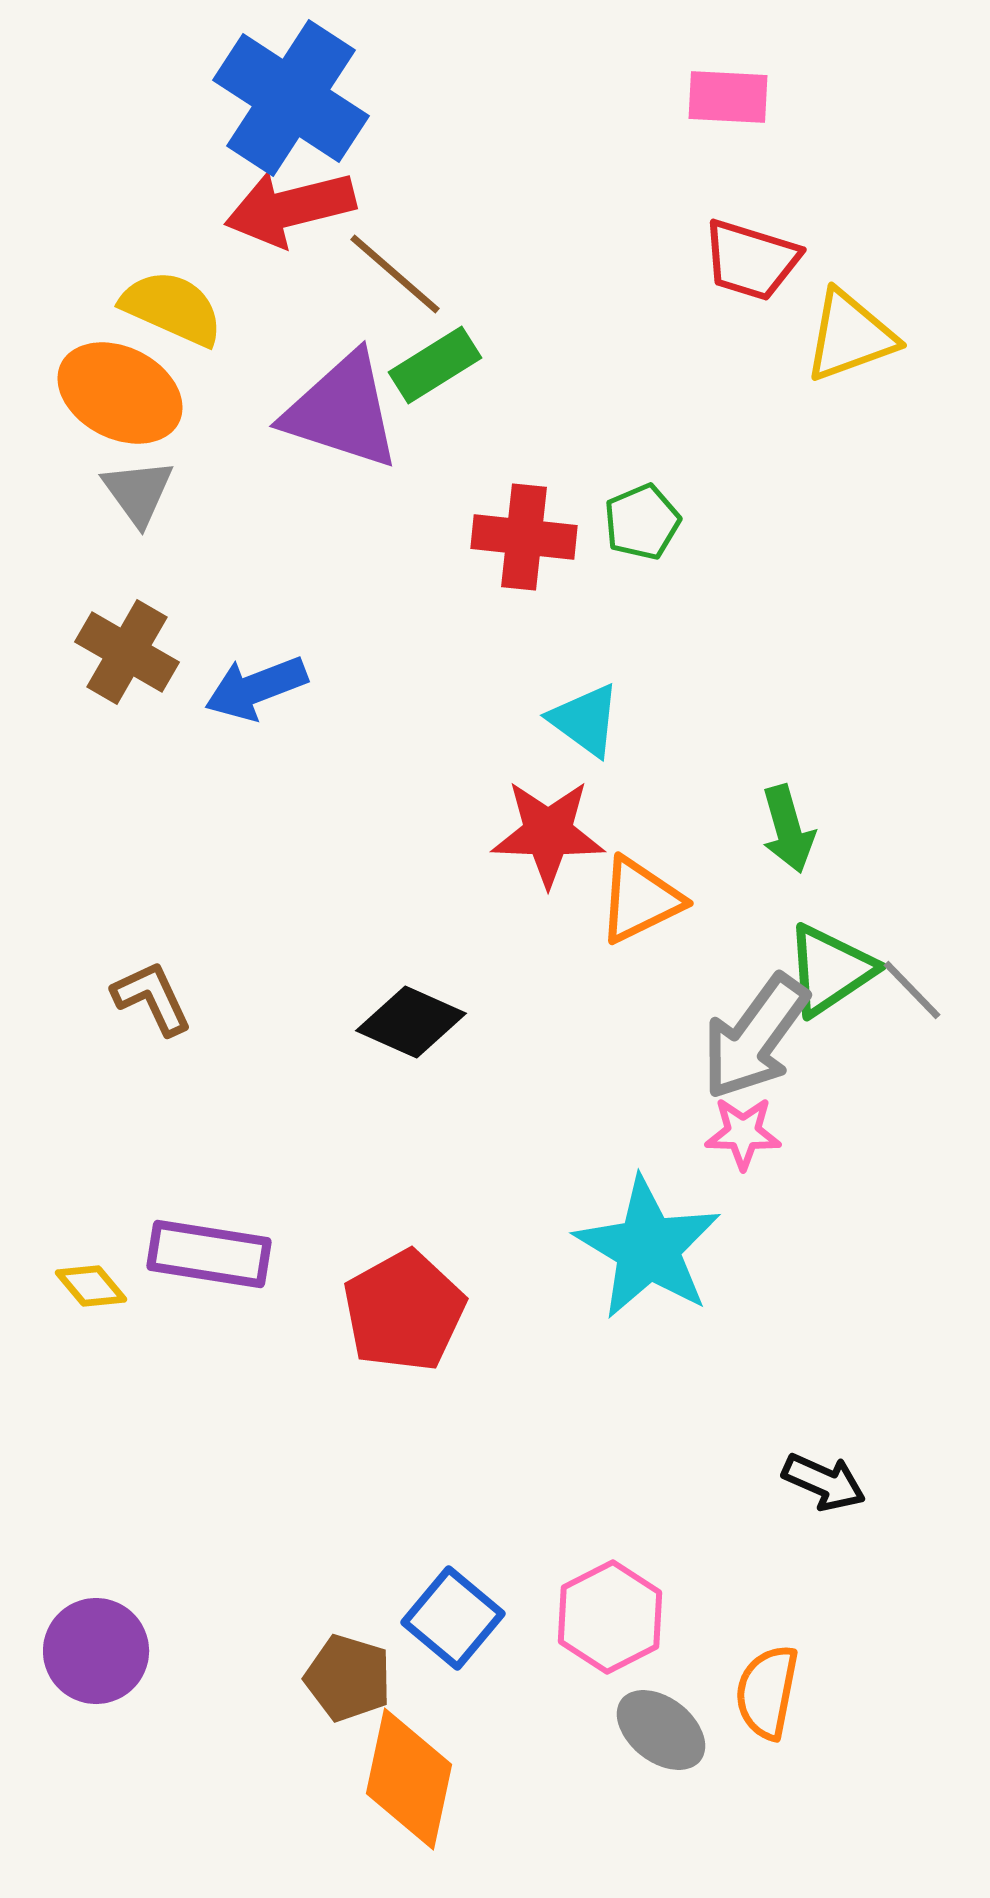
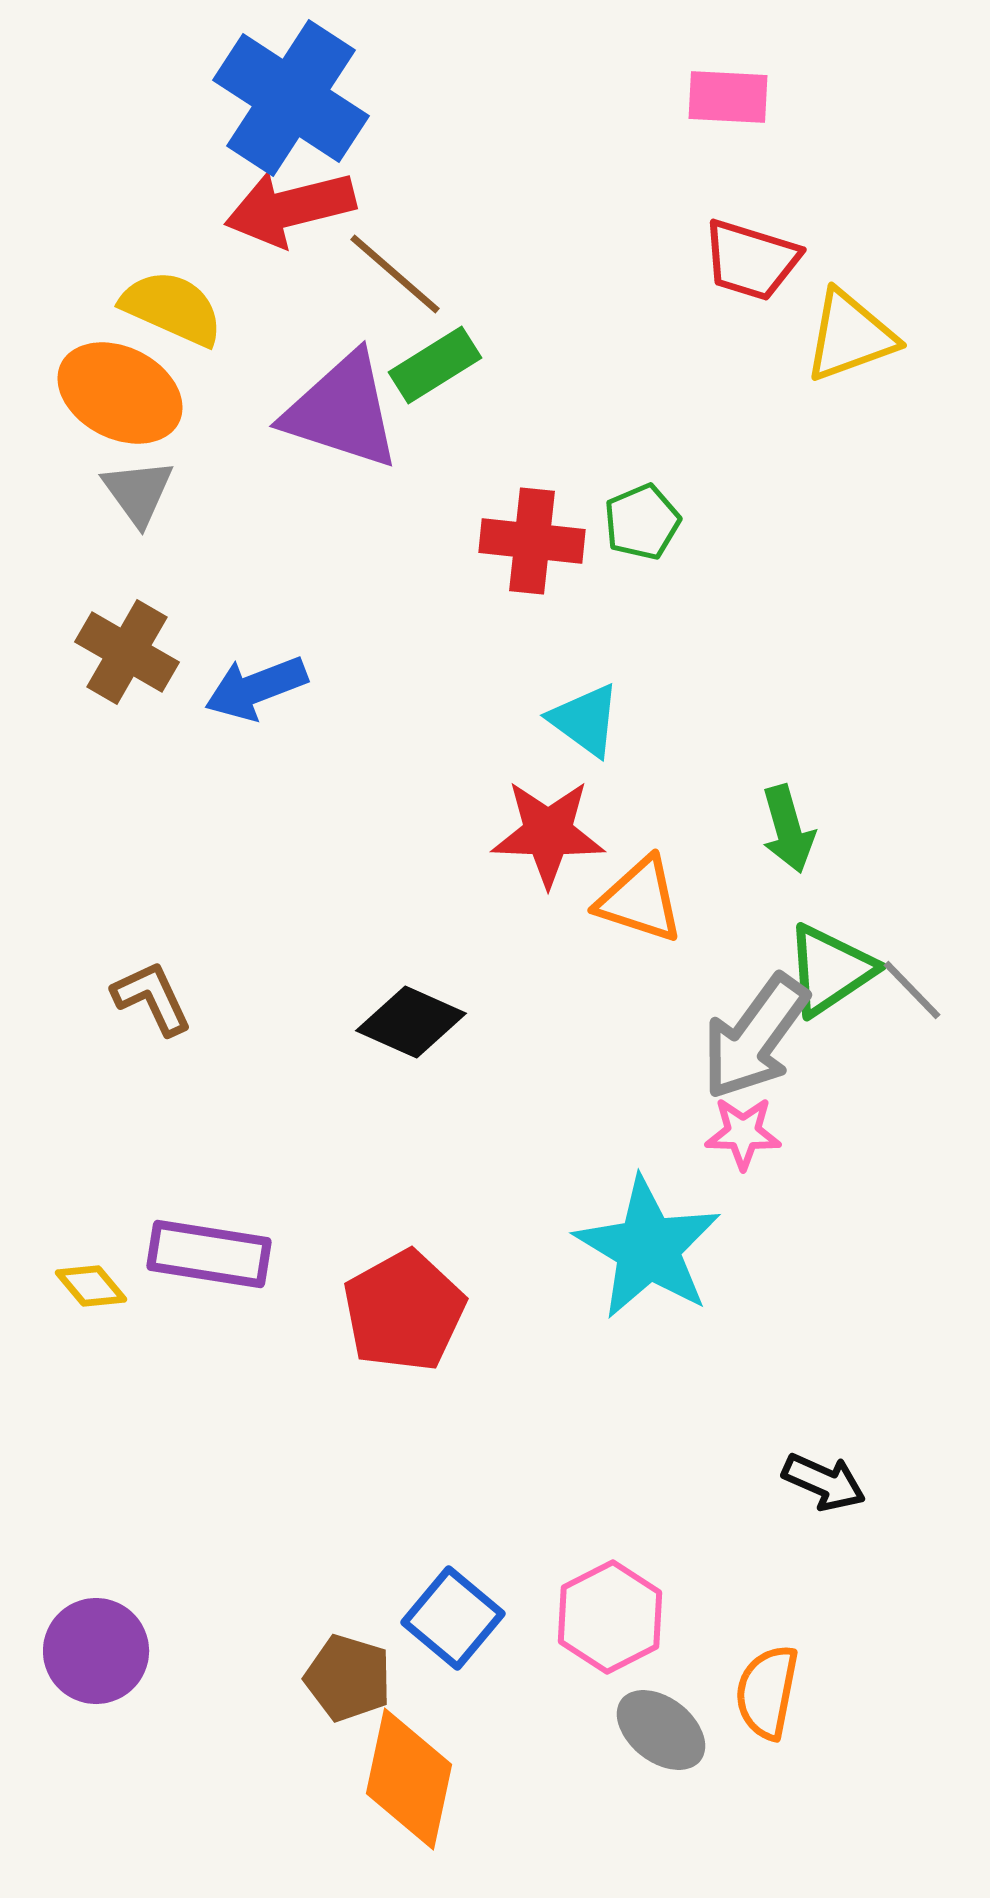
red cross: moved 8 px right, 4 px down
orange triangle: rotated 44 degrees clockwise
